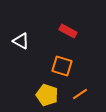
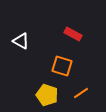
red rectangle: moved 5 px right, 3 px down
orange line: moved 1 px right, 1 px up
